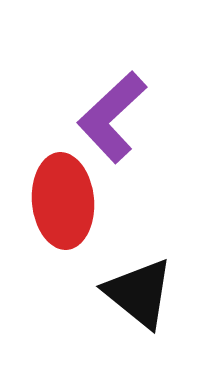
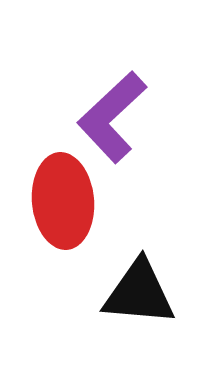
black triangle: rotated 34 degrees counterclockwise
